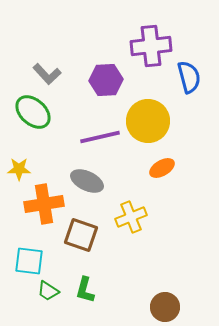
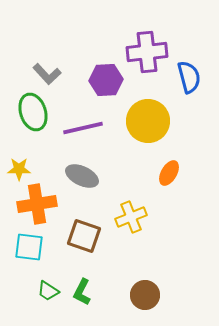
purple cross: moved 4 px left, 6 px down
green ellipse: rotated 30 degrees clockwise
purple line: moved 17 px left, 9 px up
orange ellipse: moved 7 px right, 5 px down; rotated 30 degrees counterclockwise
gray ellipse: moved 5 px left, 5 px up
orange cross: moved 7 px left
brown square: moved 3 px right, 1 px down
cyan square: moved 14 px up
green L-shape: moved 3 px left, 2 px down; rotated 12 degrees clockwise
brown circle: moved 20 px left, 12 px up
